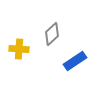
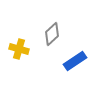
yellow cross: rotated 12 degrees clockwise
